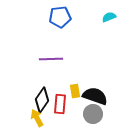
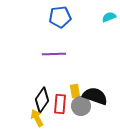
purple line: moved 3 px right, 5 px up
gray circle: moved 12 px left, 8 px up
